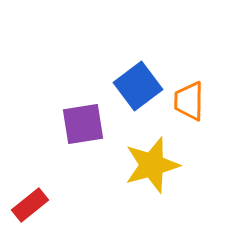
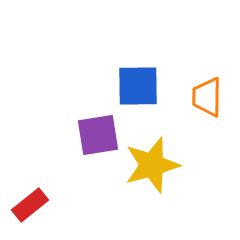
blue square: rotated 36 degrees clockwise
orange trapezoid: moved 18 px right, 4 px up
purple square: moved 15 px right, 11 px down
